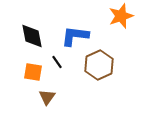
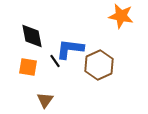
orange star: rotated 30 degrees clockwise
blue L-shape: moved 5 px left, 13 px down
black line: moved 2 px left, 1 px up
orange square: moved 5 px left, 5 px up
brown triangle: moved 2 px left, 3 px down
